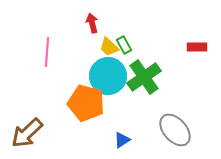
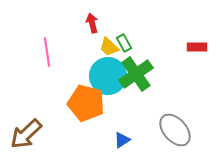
green rectangle: moved 2 px up
pink line: rotated 12 degrees counterclockwise
green cross: moved 8 px left, 3 px up
brown arrow: moved 1 px left, 1 px down
